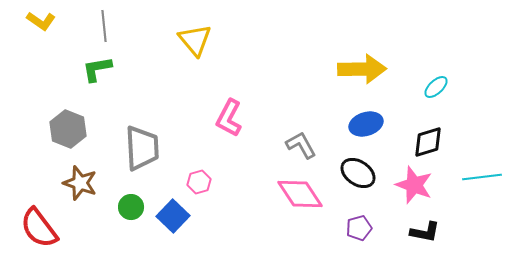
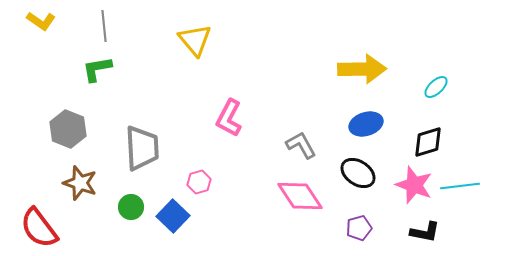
cyan line: moved 22 px left, 9 px down
pink diamond: moved 2 px down
